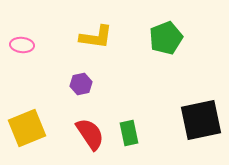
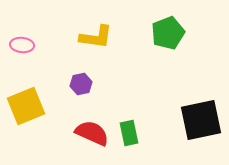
green pentagon: moved 2 px right, 5 px up
yellow square: moved 1 px left, 22 px up
red semicircle: moved 2 px right, 1 px up; rotated 32 degrees counterclockwise
